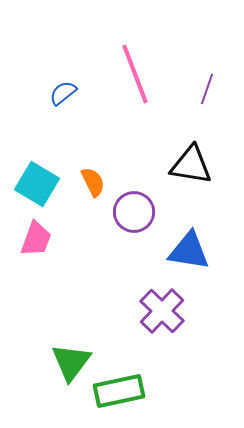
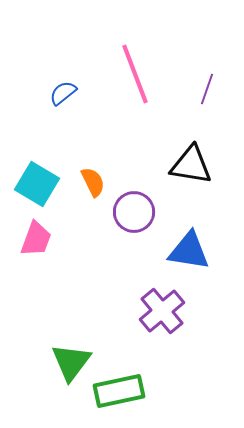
purple cross: rotated 6 degrees clockwise
